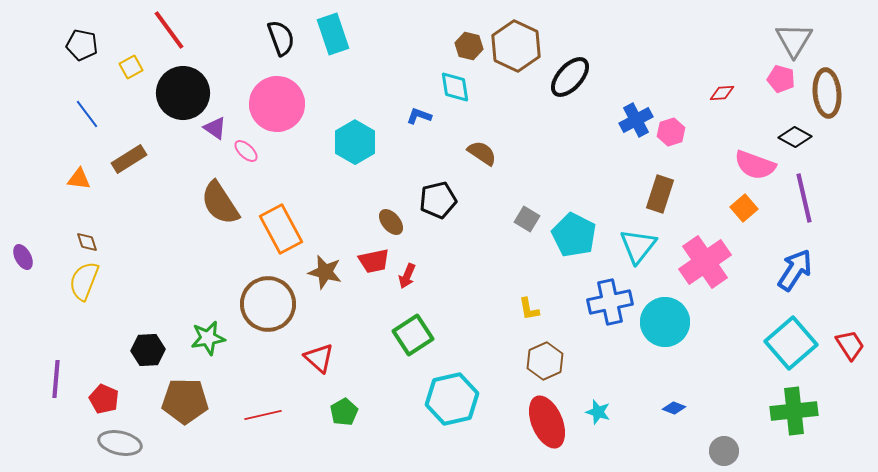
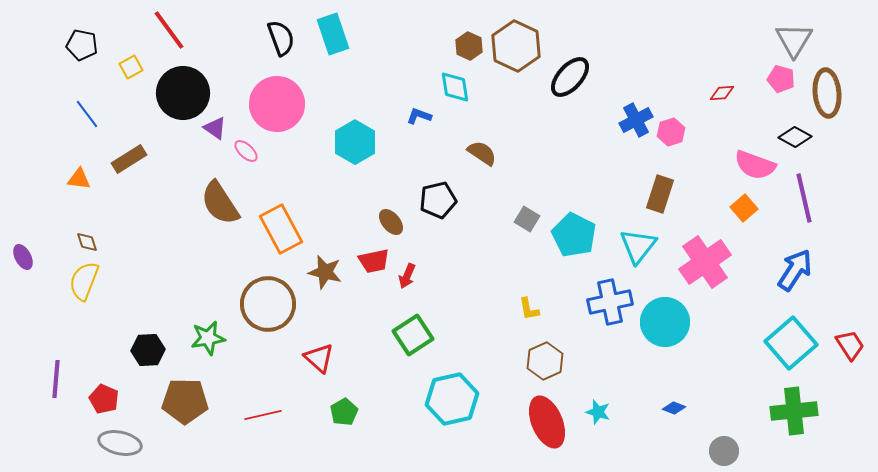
brown hexagon at (469, 46): rotated 12 degrees clockwise
